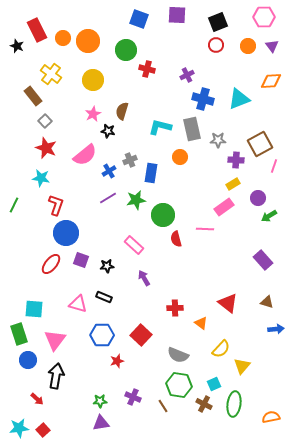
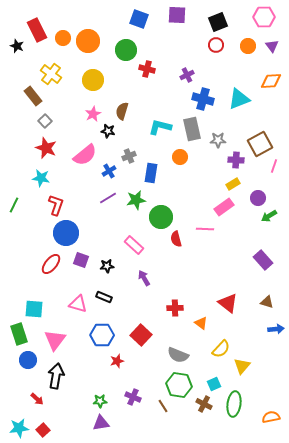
gray cross at (130, 160): moved 1 px left, 4 px up
green circle at (163, 215): moved 2 px left, 2 px down
